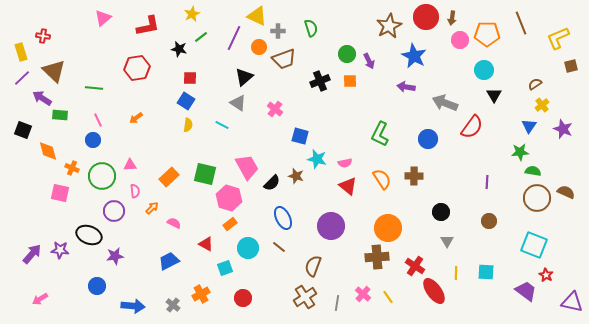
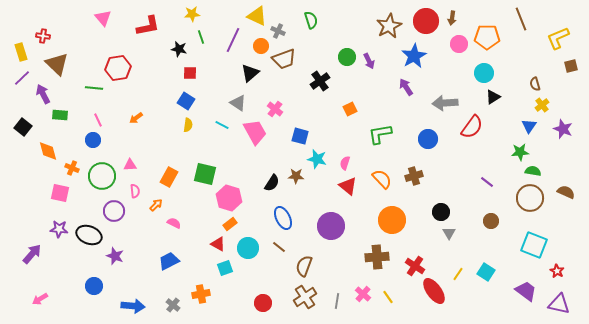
yellow star at (192, 14): rotated 21 degrees clockwise
red circle at (426, 17): moved 4 px down
pink triangle at (103, 18): rotated 30 degrees counterclockwise
brown line at (521, 23): moved 4 px up
green semicircle at (311, 28): moved 8 px up
gray cross at (278, 31): rotated 24 degrees clockwise
orange pentagon at (487, 34): moved 3 px down
green line at (201, 37): rotated 72 degrees counterclockwise
purple line at (234, 38): moved 1 px left, 2 px down
pink circle at (460, 40): moved 1 px left, 4 px down
orange circle at (259, 47): moved 2 px right, 1 px up
green circle at (347, 54): moved 3 px down
blue star at (414, 56): rotated 15 degrees clockwise
red hexagon at (137, 68): moved 19 px left
cyan circle at (484, 70): moved 3 px down
brown triangle at (54, 71): moved 3 px right, 7 px up
black triangle at (244, 77): moved 6 px right, 4 px up
red square at (190, 78): moved 5 px up
black cross at (320, 81): rotated 12 degrees counterclockwise
orange square at (350, 81): moved 28 px down; rotated 24 degrees counterclockwise
brown semicircle at (535, 84): rotated 72 degrees counterclockwise
purple arrow at (406, 87): rotated 48 degrees clockwise
black triangle at (494, 95): moved 1 px left, 2 px down; rotated 28 degrees clockwise
purple arrow at (42, 98): moved 1 px right, 4 px up; rotated 30 degrees clockwise
gray arrow at (445, 103): rotated 25 degrees counterclockwise
black square at (23, 130): moved 3 px up; rotated 18 degrees clockwise
green L-shape at (380, 134): rotated 55 degrees clockwise
pink semicircle at (345, 163): rotated 120 degrees clockwise
pink trapezoid at (247, 167): moved 8 px right, 35 px up
brown star at (296, 176): rotated 14 degrees counterclockwise
brown cross at (414, 176): rotated 18 degrees counterclockwise
orange rectangle at (169, 177): rotated 18 degrees counterclockwise
orange semicircle at (382, 179): rotated 10 degrees counterclockwise
purple line at (487, 182): rotated 56 degrees counterclockwise
black semicircle at (272, 183): rotated 12 degrees counterclockwise
brown circle at (537, 198): moved 7 px left
orange arrow at (152, 208): moved 4 px right, 3 px up
brown circle at (489, 221): moved 2 px right
orange circle at (388, 228): moved 4 px right, 8 px up
gray triangle at (447, 241): moved 2 px right, 8 px up
red triangle at (206, 244): moved 12 px right
purple star at (60, 250): moved 1 px left, 21 px up
purple star at (115, 256): rotated 30 degrees clockwise
brown semicircle at (313, 266): moved 9 px left
cyan square at (486, 272): rotated 30 degrees clockwise
yellow line at (456, 273): moved 2 px right, 1 px down; rotated 32 degrees clockwise
red star at (546, 275): moved 11 px right, 4 px up
blue circle at (97, 286): moved 3 px left
orange cross at (201, 294): rotated 18 degrees clockwise
red circle at (243, 298): moved 20 px right, 5 px down
purple triangle at (572, 302): moved 13 px left, 2 px down
gray line at (337, 303): moved 2 px up
